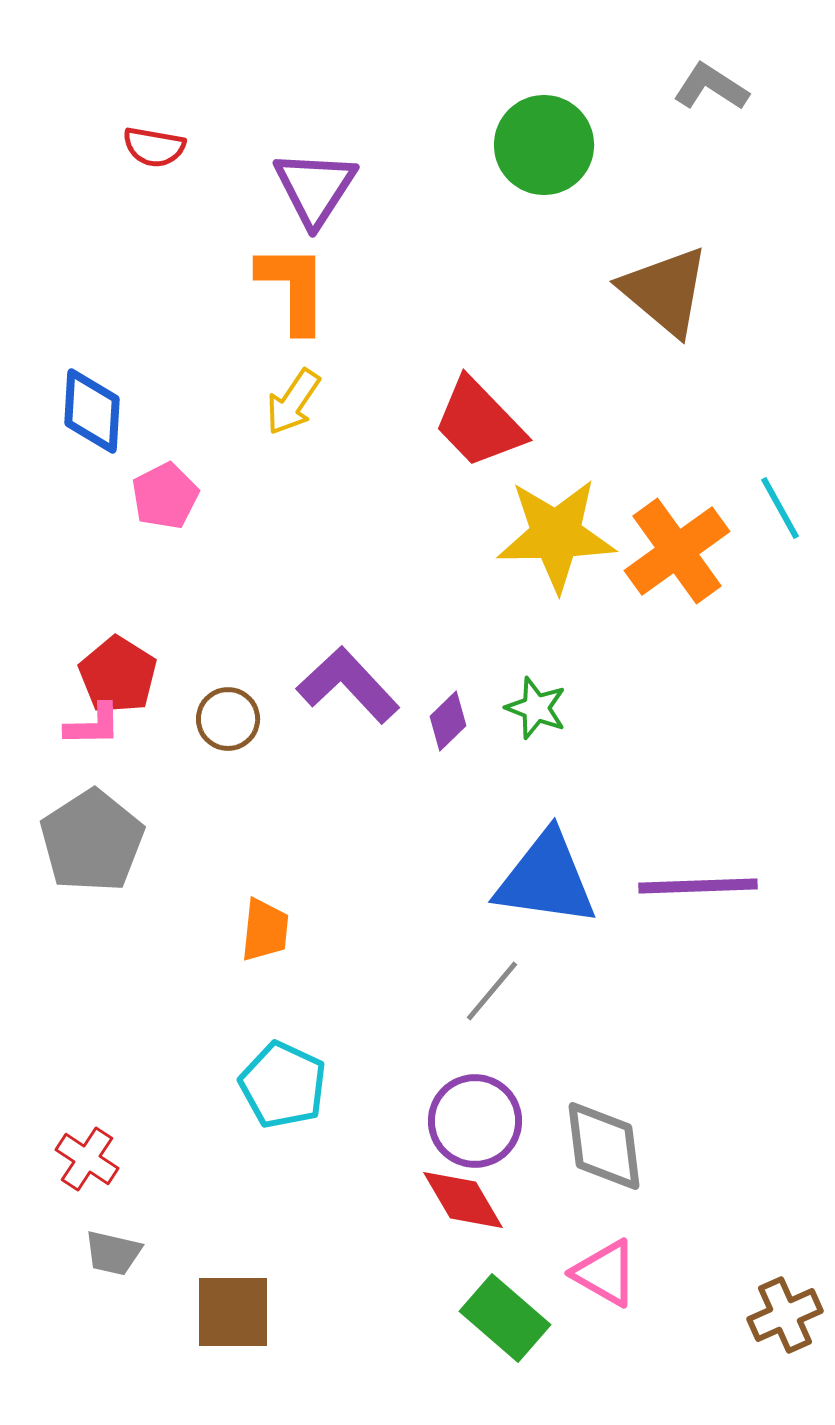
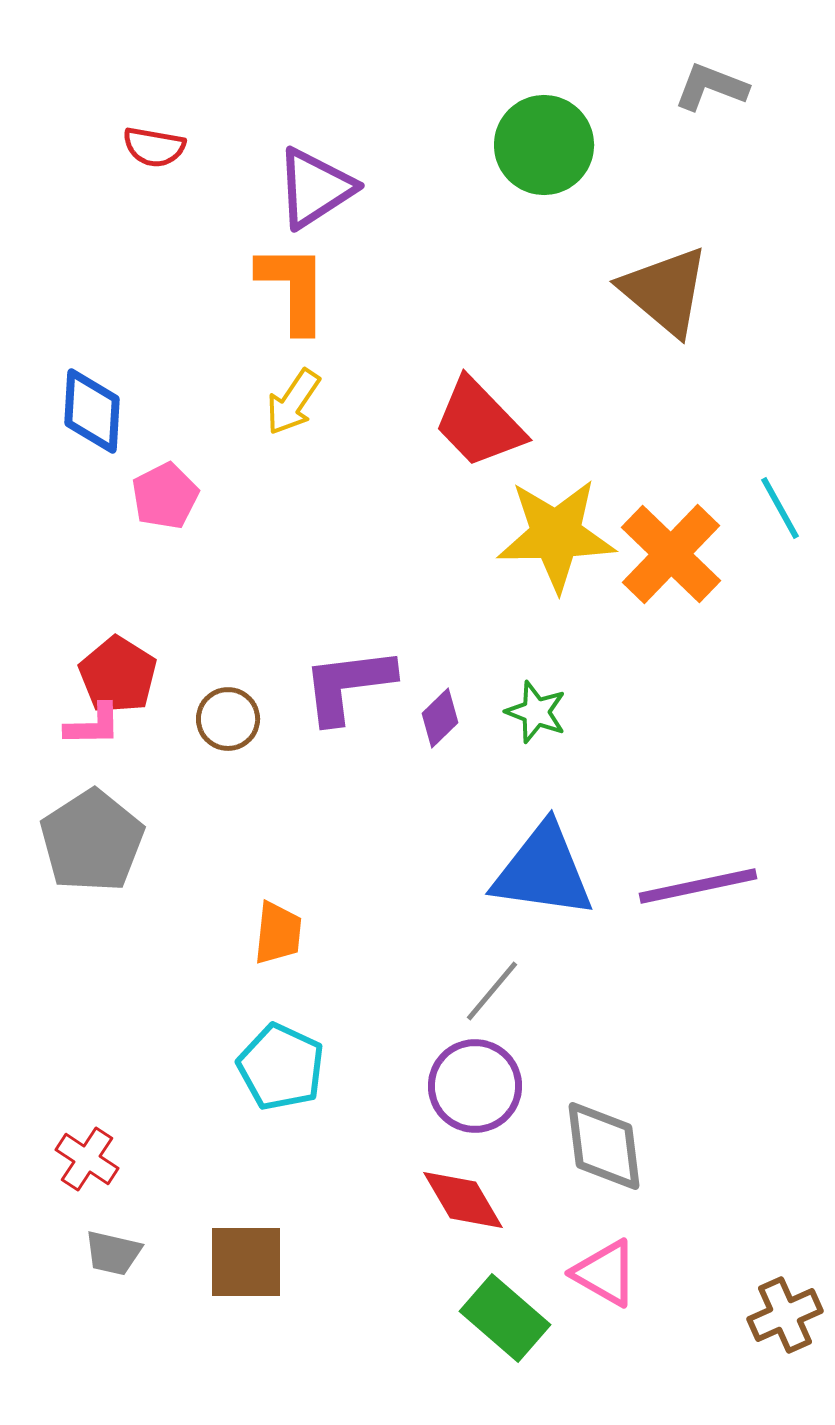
gray L-shape: rotated 12 degrees counterclockwise
purple triangle: rotated 24 degrees clockwise
orange cross: moved 6 px left, 3 px down; rotated 10 degrees counterclockwise
purple L-shape: rotated 54 degrees counterclockwise
green star: moved 4 px down
purple diamond: moved 8 px left, 3 px up
blue triangle: moved 3 px left, 8 px up
purple line: rotated 10 degrees counterclockwise
orange trapezoid: moved 13 px right, 3 px down
cyan pentagon: moved 2 px left, 18 px up
purple circle: moved 35 px up
brown square: moved 13 px right, 50 px up
